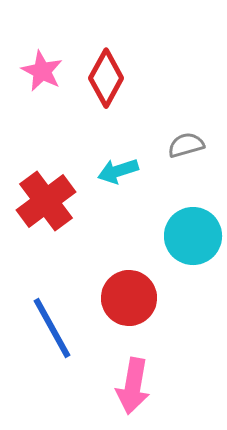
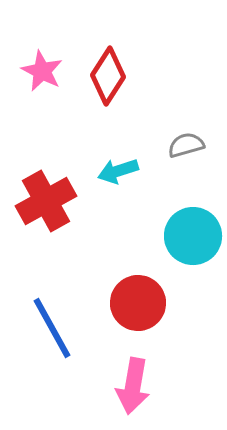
red diamond: moved 2 px right, 2 px up; rotated 4 degrees clockwise
red cross: rotated 8 degrees clockwise
red circle: moved 9 px right, 5 px down
